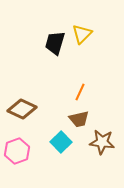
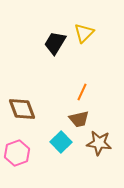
yellow triangle: moved 2 px right, 1 px up
black trapezoid: rotated 15 degrees clockwise
orange line: moved 2 px right
brown diamond: rotated 44 degrees clockwise
brown star: moved 3 px left, 1 px down
pink hexagon: moved 2 px down
